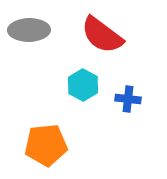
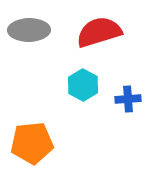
red semicircle: moved 3 px left, 3 px up; rotated 126 degrees clockwise
blue cross: rotated 10 degrees counterclockwise
orange pentagon: moved 14 px left, 2 px up
